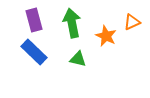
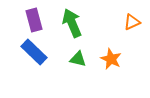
green arrow: rotated 12 degrees counterclockwise
orange star: moved 5 px right, 23 px down
